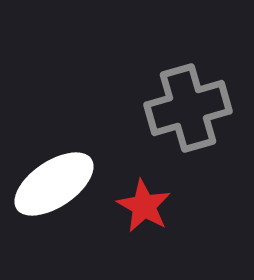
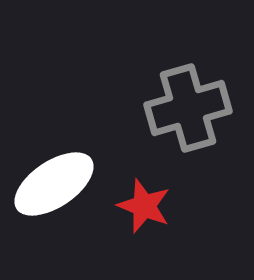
red star: rotated 8 degrees counterclockwise
